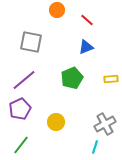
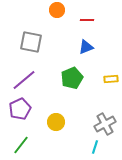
red line: rotated 40 degrees counterclockwise
